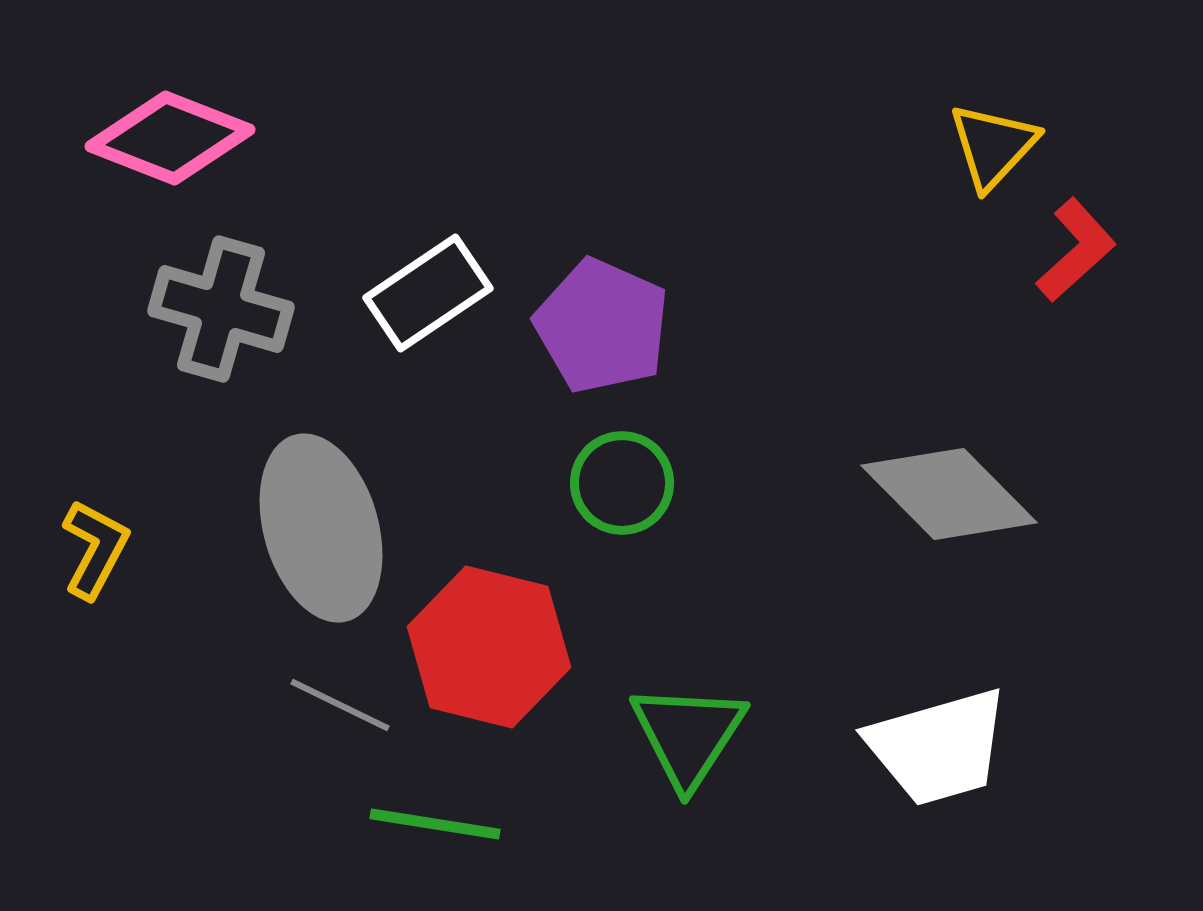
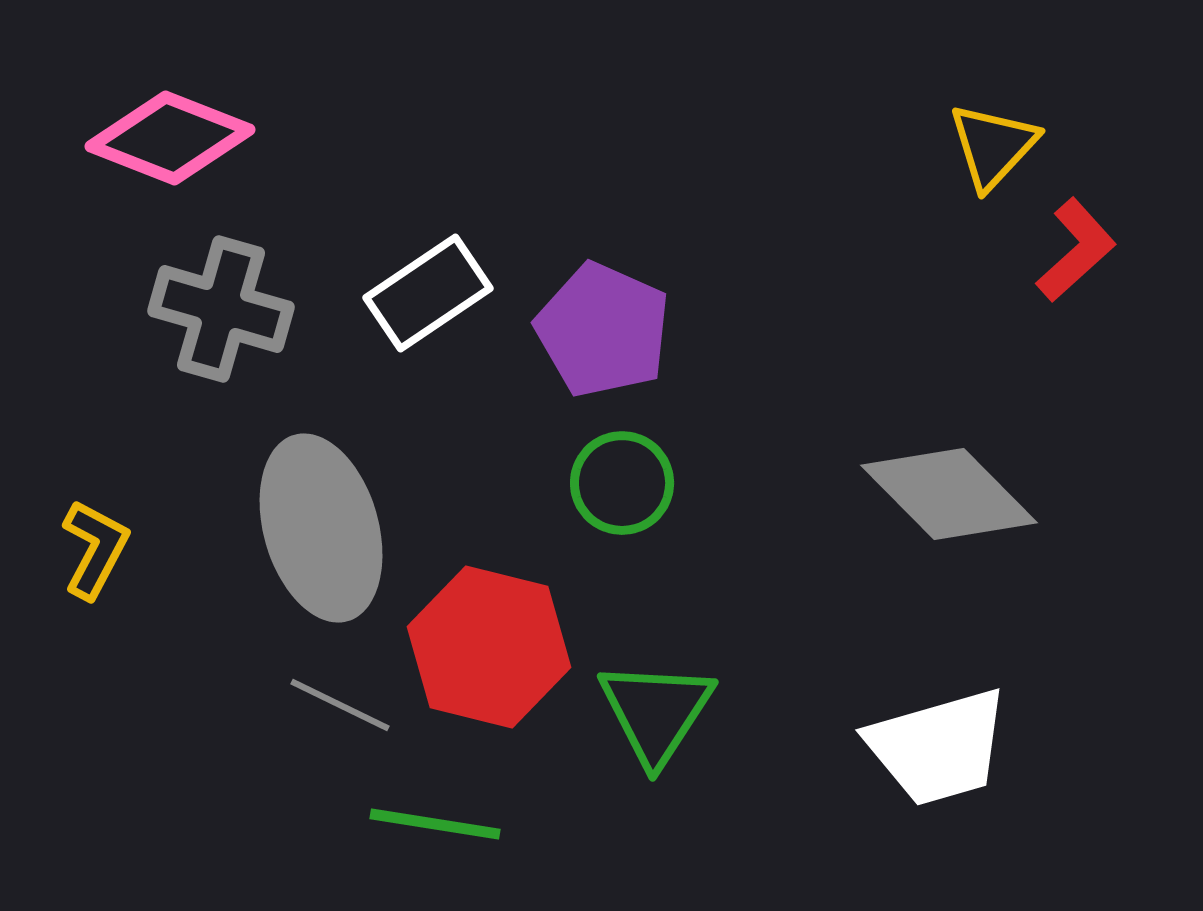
purple pentagon: moved 1 px right, 4 px down
green triangle: moved 32 px left, 23 px up
